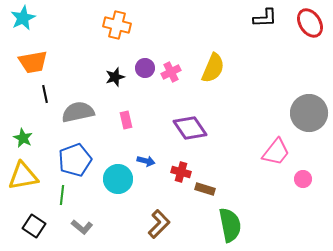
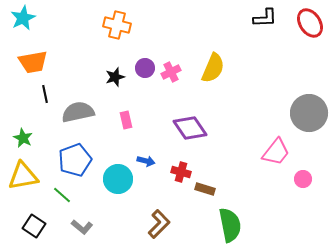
green line: rotated 54 degrees counterclockwise
